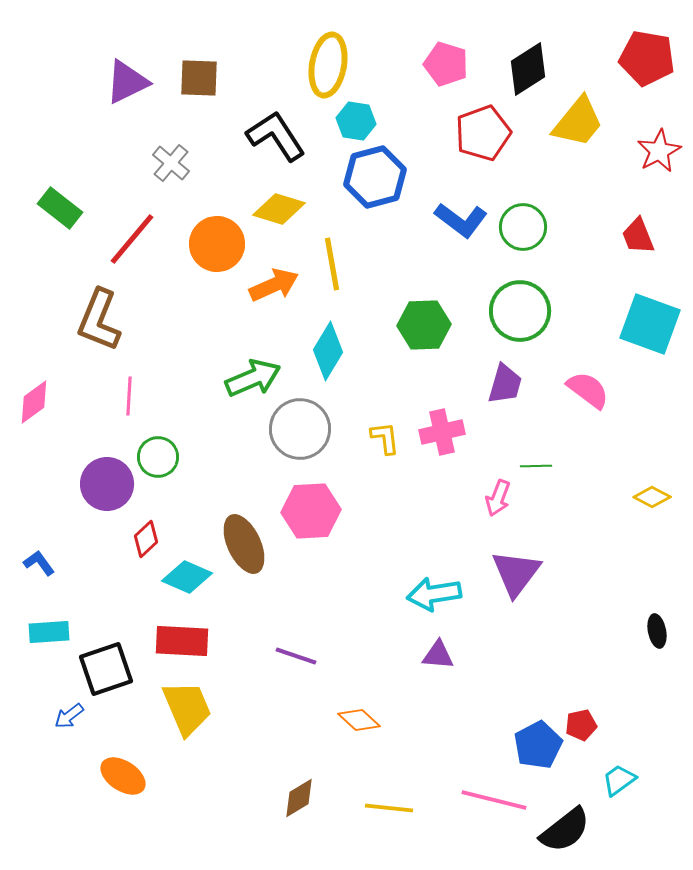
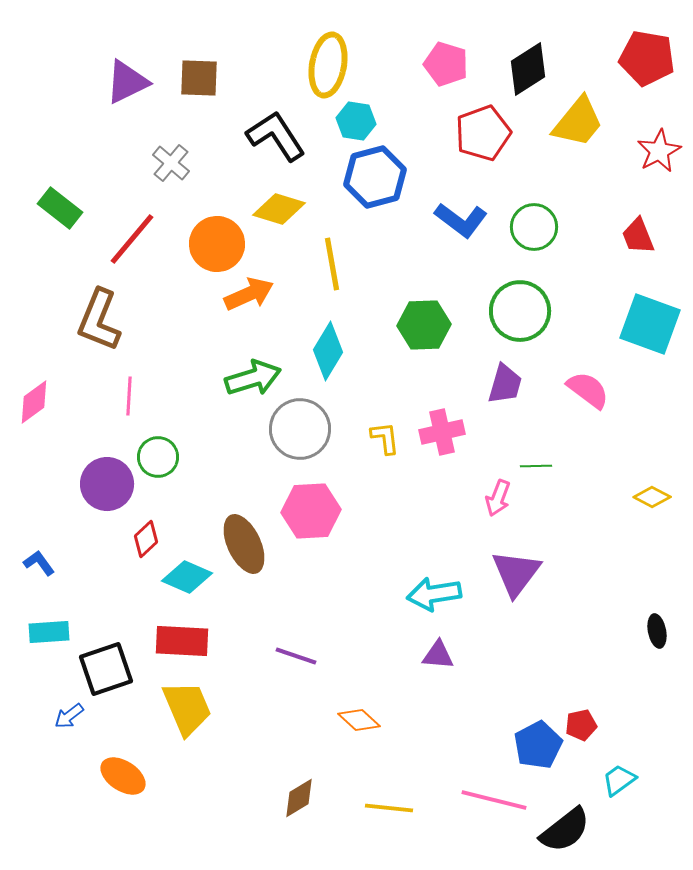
green circle at (523, 227): moved 11 px right
orange arrow at (274, 285): moved 25 px left, 9 px down
green arrow at (253, 378): rotated 6 degrees clockwise
